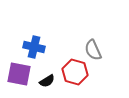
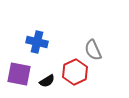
blue cross: moved 3 px right, 5 px up
red hexagon: rotated 20 degrees clockwise
